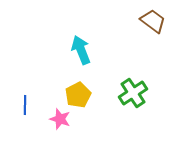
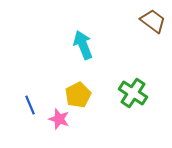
cyan arrow: moved 2 px right, 5 px up
green cross: rotated 24 degrees counterclockwise
blue line: moved 5 px right; rotated 24 degrees counterclockwise
pink star: moved 1 px left
